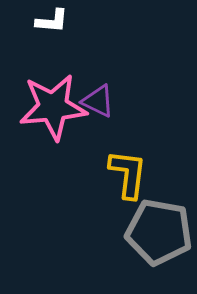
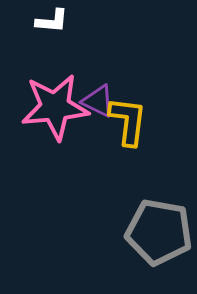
pink star: moved 2 px right
yellow L-shape: moved 53 px up
